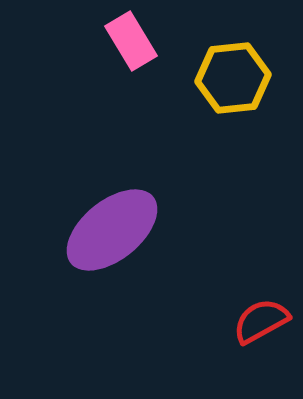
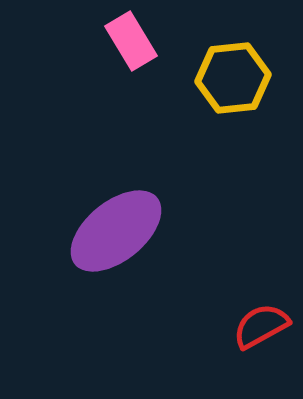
purple ellipse: moved 4 px right, 1 px down
red semicircle: moved 5 px down
